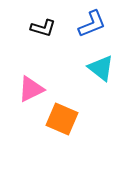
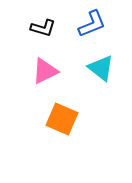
pink triangle: moved 14 px right, 18 px up
